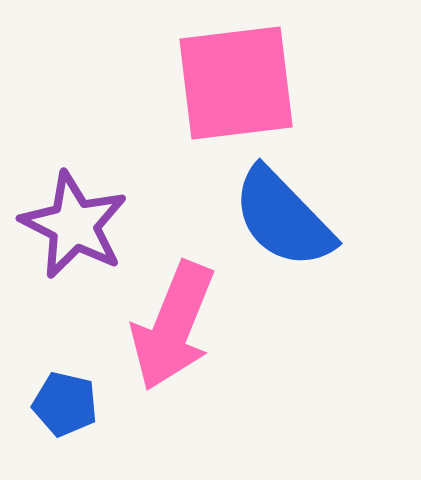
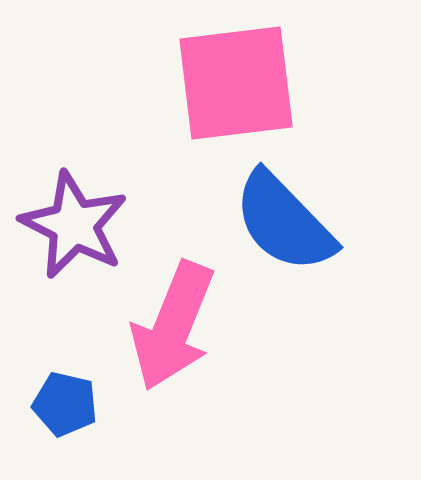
blue semicircle: moved 1 px right, 4 px down
